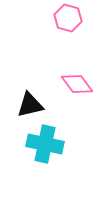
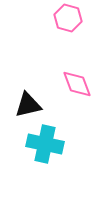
pink diamond: rotated 16 degrees clockwise
black triangle: moved 2 px left
